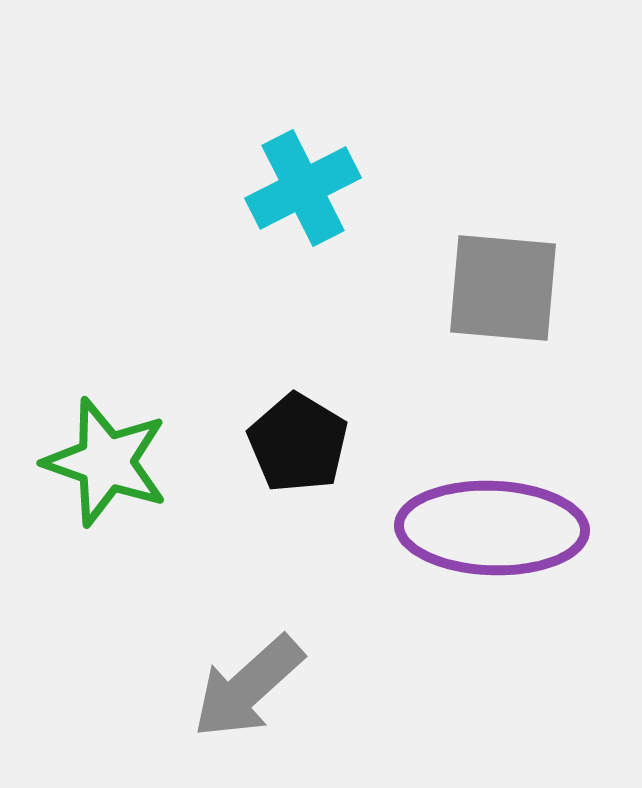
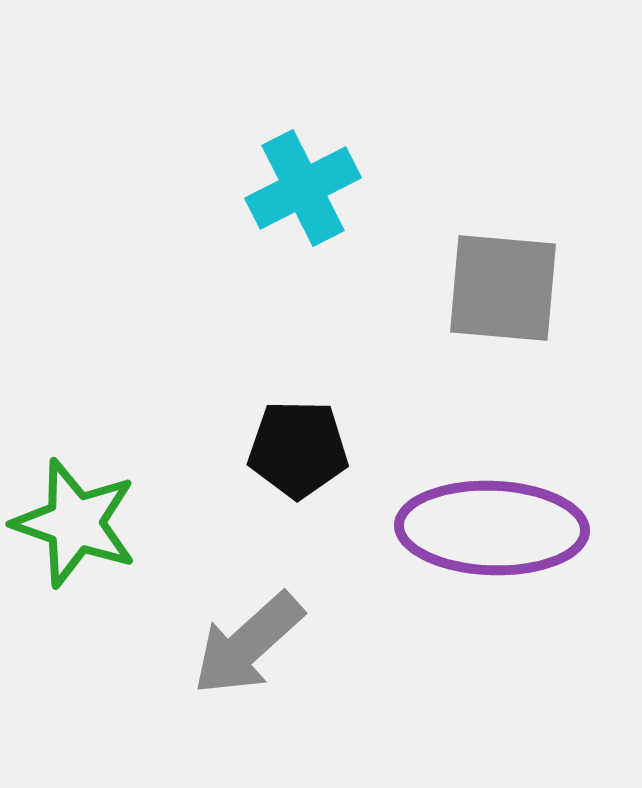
black pentagon: moved 6 px down; rotated 30 degrees counterclockwise
green star: moved 31 px left, 61 px down
gray arrow: moved 43 px up
